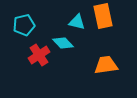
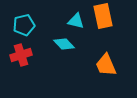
cyan triangle: moved 1 px left, 1 px up
cyan diamond: moved 1 px right, 1 px down
red cross: moved 18 px left; rotated 15 degrees clockwise
orange trapezoid: rotated 105 degrees counterclockwise
